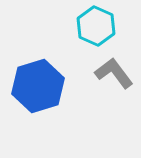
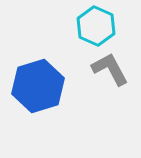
gray L-shape: moved 4 px left, 4 px up; rotated 9 degrees clockwise
